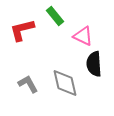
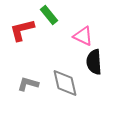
green rectangle: moved 6 px left, 1 px up
black semicircle: moved 2 px up
gray L-shape: rotated 45 degrees counterclockwise
